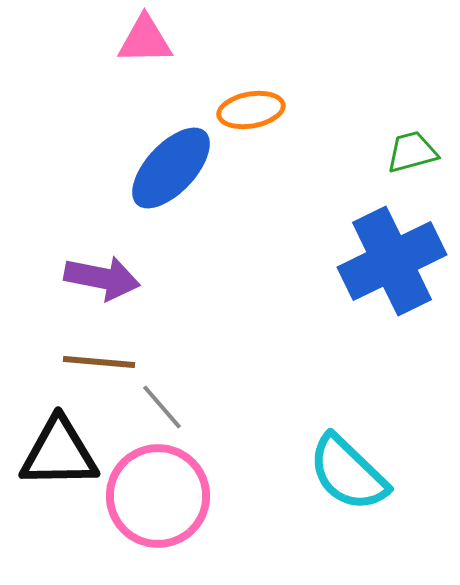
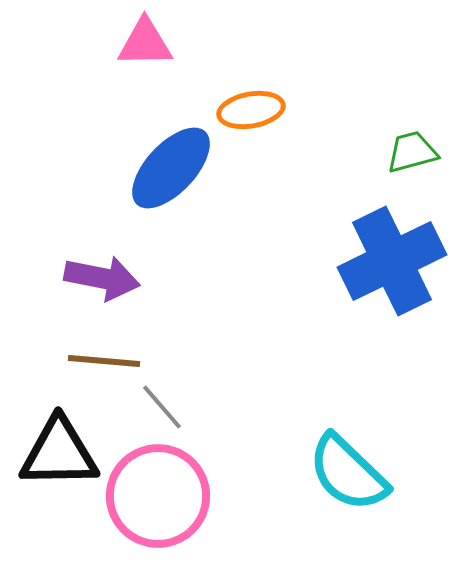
pink triangle: moved 3 px down
brown line: moved 5 px right, 1 px up
